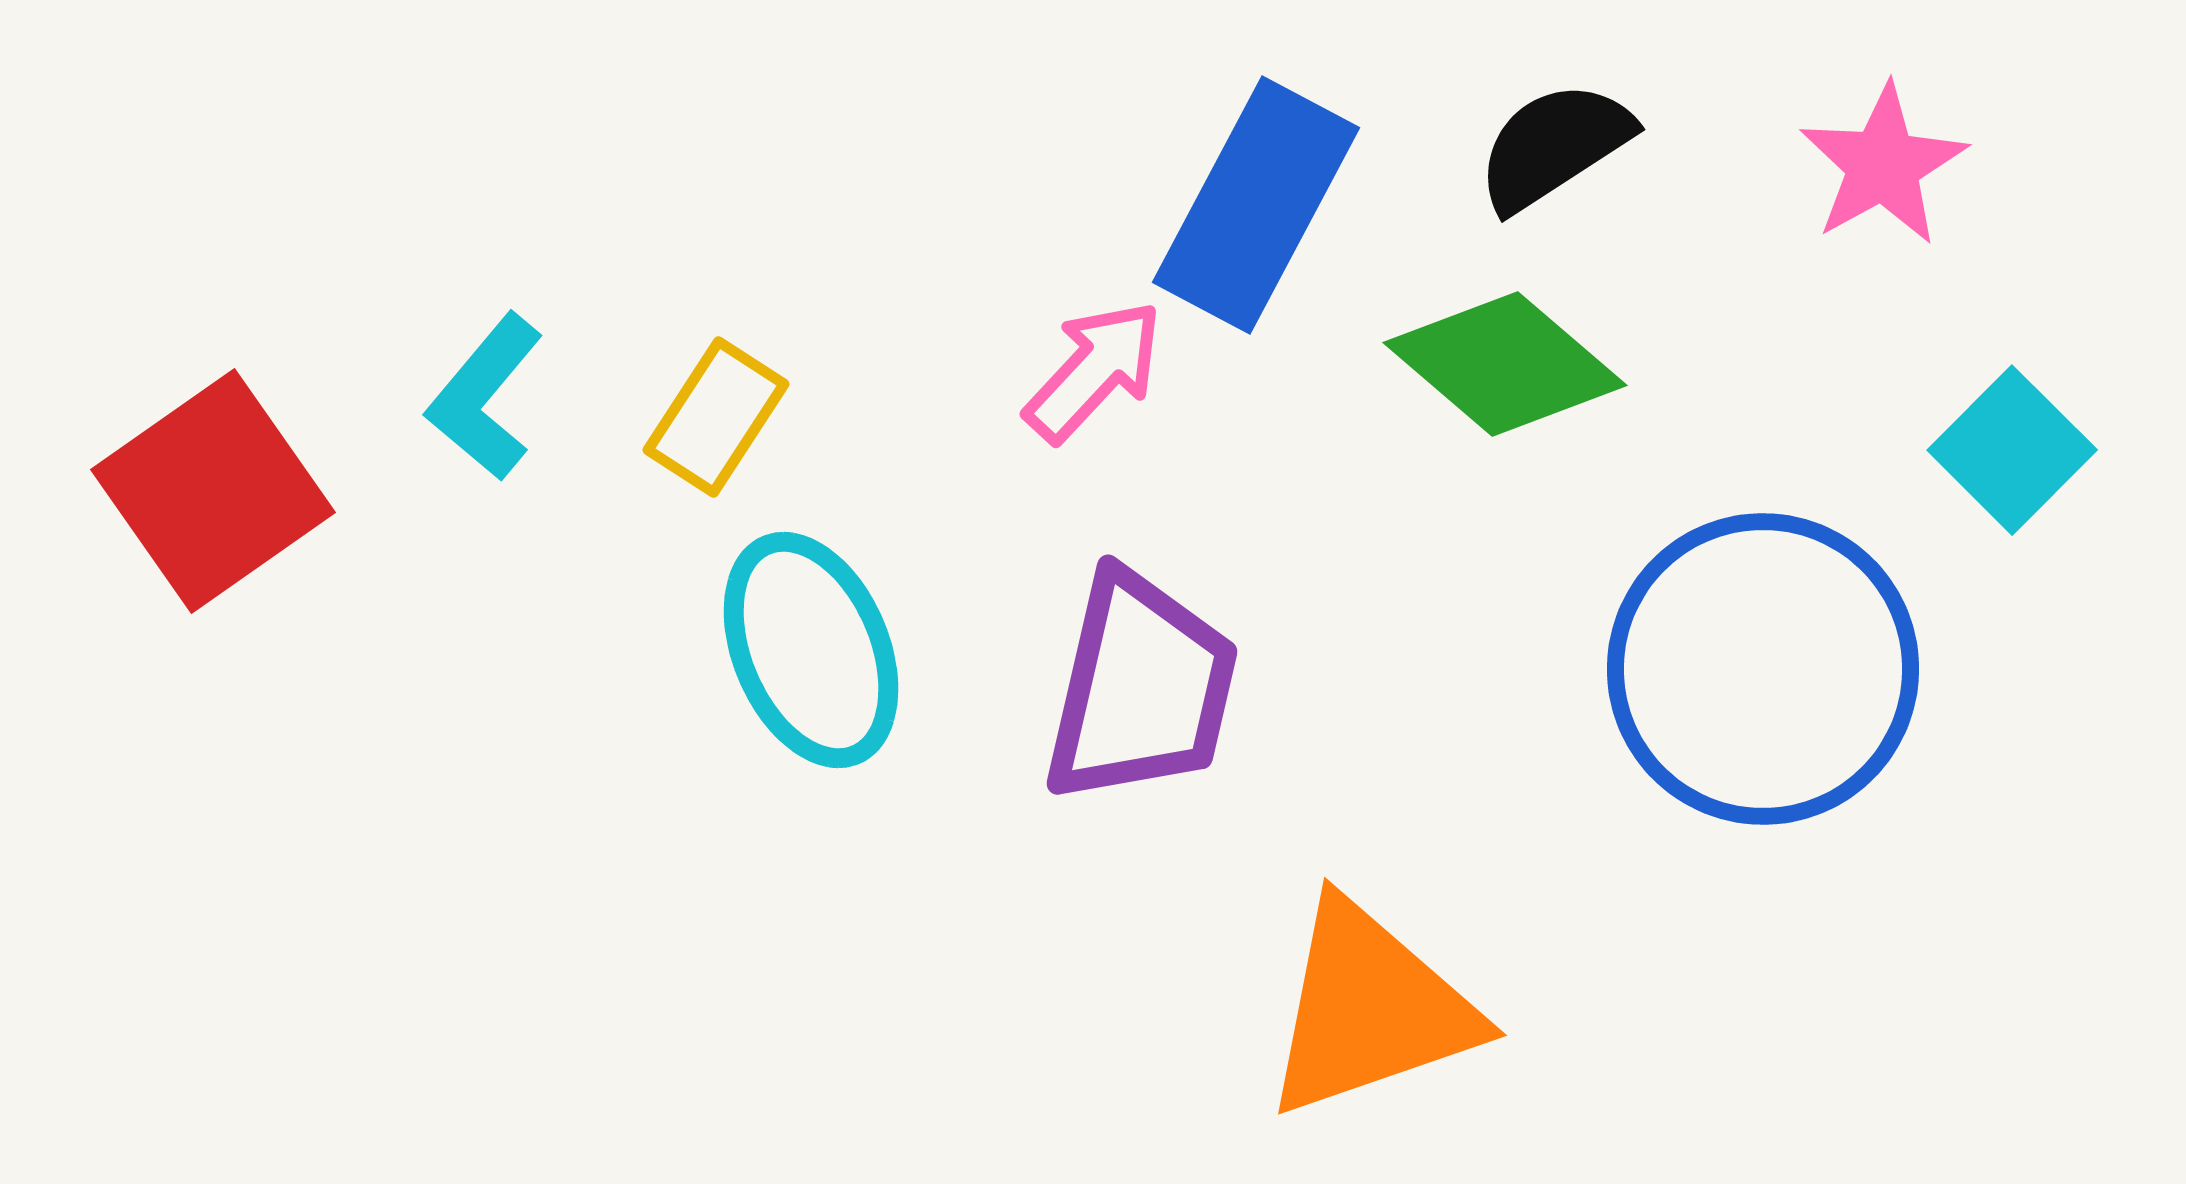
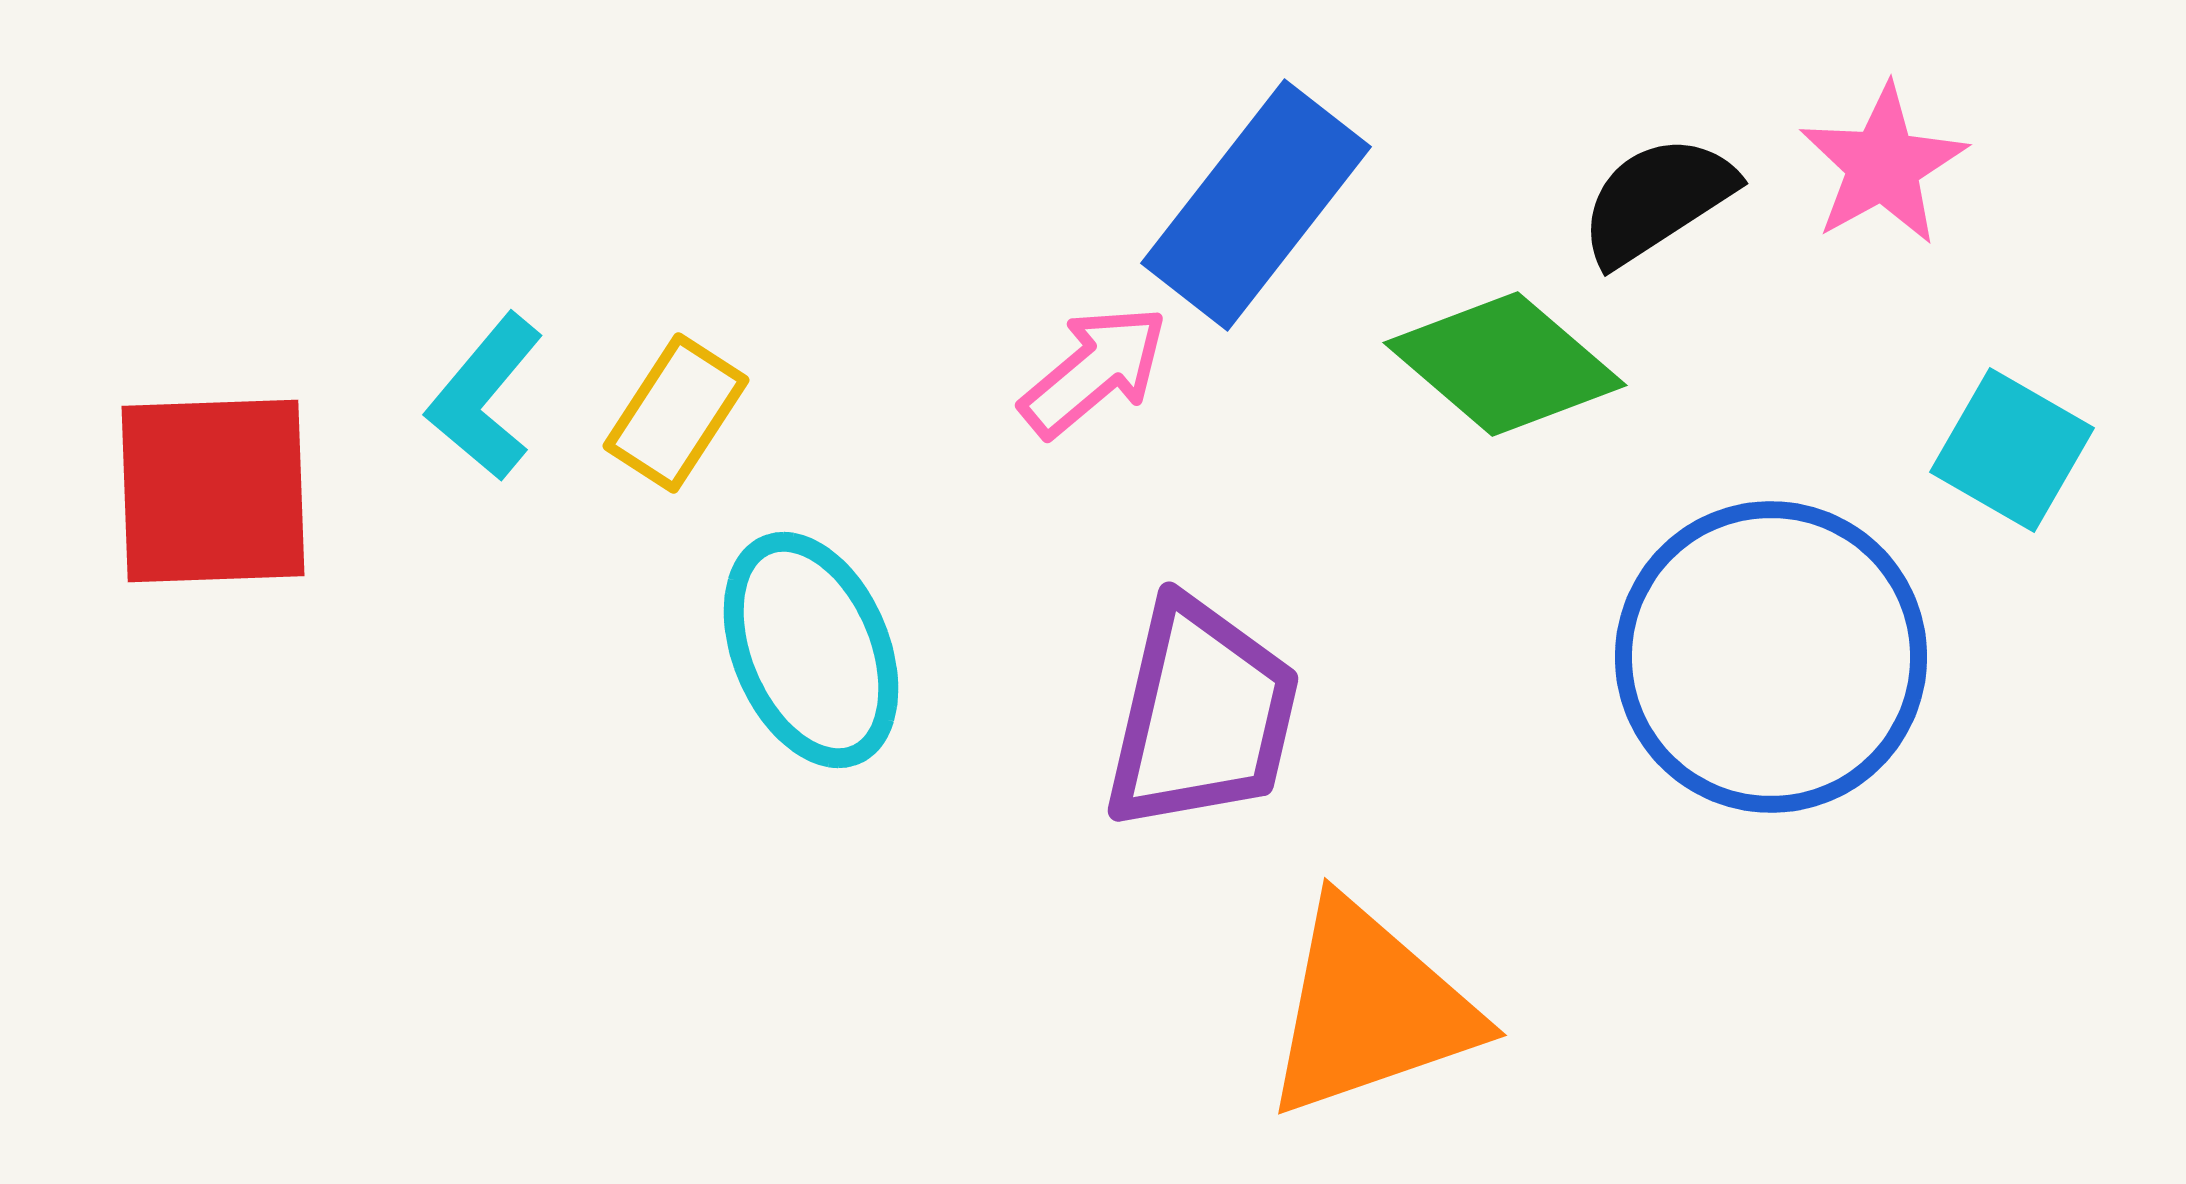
black semicircle: moved 103 px right, 54 px down
blue rectangle: rotated 10 degrees clockwise
pink arrow: rotated 7 degrees clockwise
yellow rectangle: moved 40 px left, 4 px up
cyan square: rotated 15 degrees counterclockwise
red square: rotated 33 degrees clockwise
blue circle: moved 8 px right, 12 px up
purple trapezoid: moved 61 px right, 27 px down
